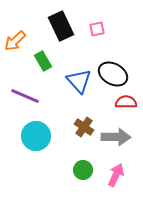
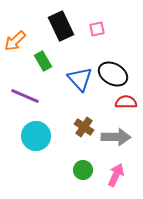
blue triangle: moved 1 px right, 2 px up
